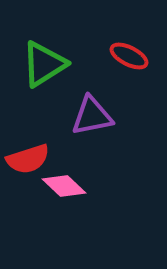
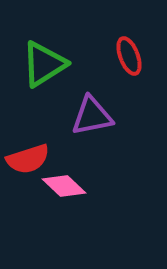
red ellipse: rotated 42 degrees clockwise
